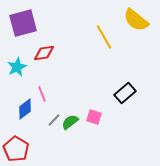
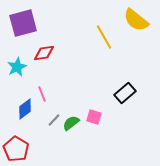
green semicircle: moved 1 px right, 1 px down
